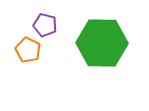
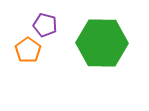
orange pentagon: rotated 10 degrees clockwise
